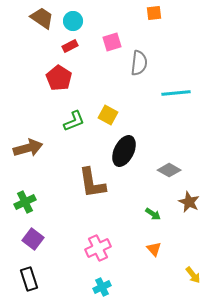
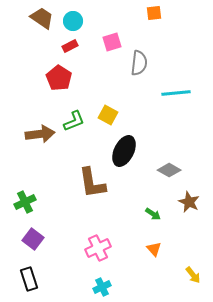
brown arrow: moved 12 px right, 14 px up; rotated 8 degrees clockwise
